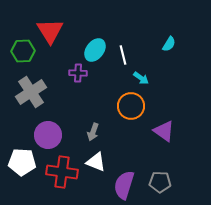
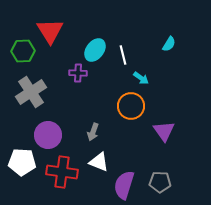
purple triangle: rotated 20 degrees clockwise
white triangle: moved 3 px right
